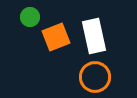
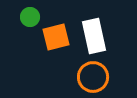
orange square: rotated 8 degrees clockwise
orange circle: moved 2 px left
